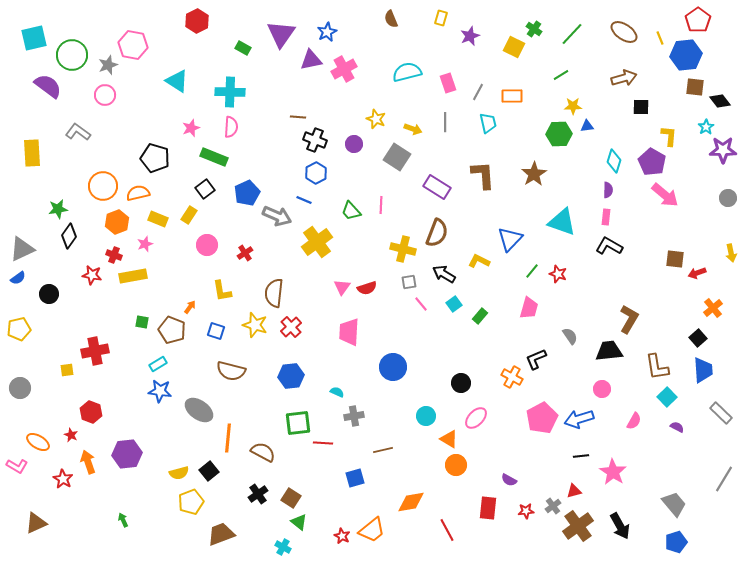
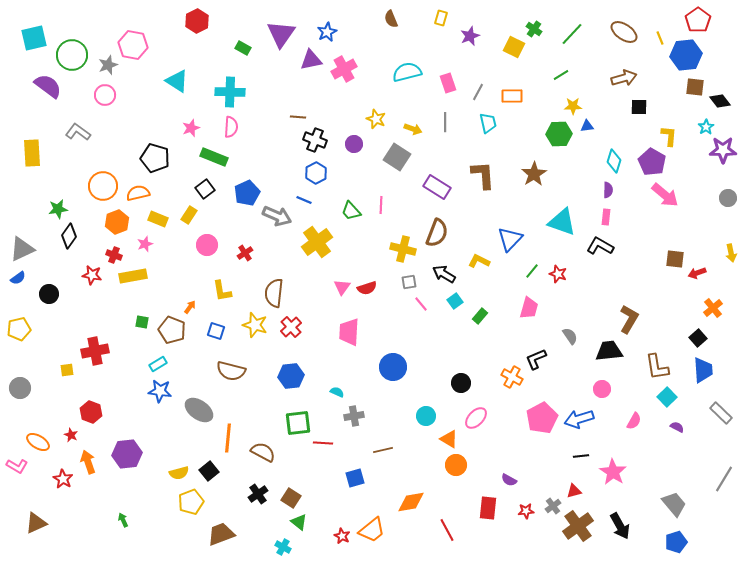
black square at (641, 107): moved 2 px left
black L-shape at (609, 246): moved 9 px left
cyan square at (454, 304): moved 1 px right, 3 px up
